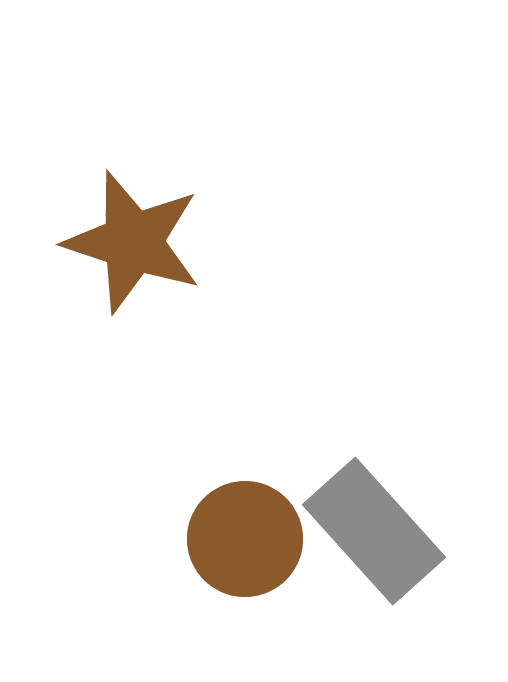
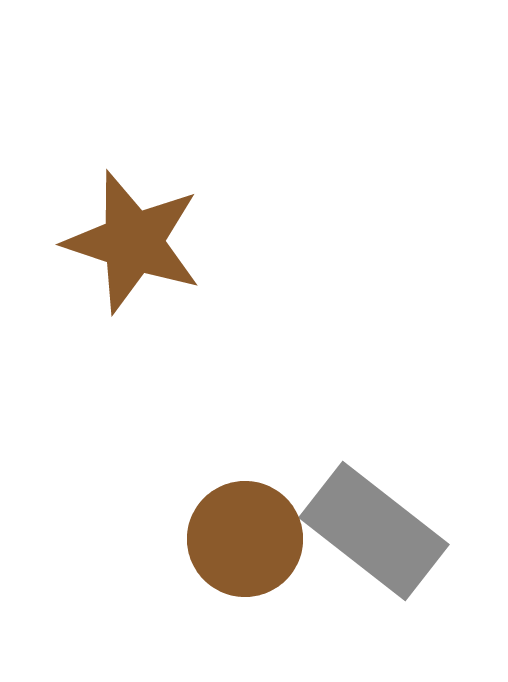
gray rectangle: rotated 10 degrees counterclockwise
